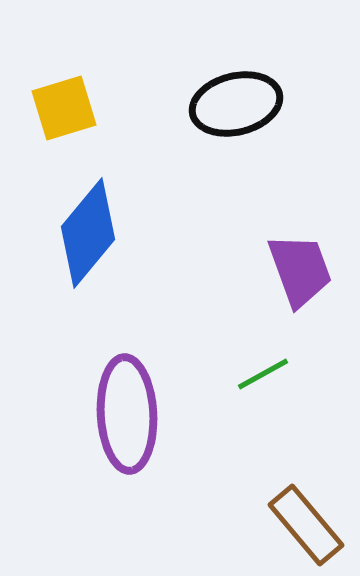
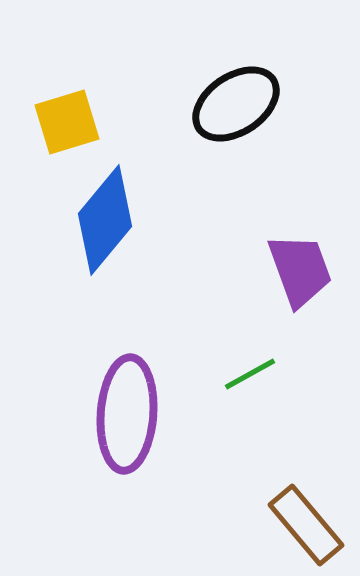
black ellipse: rotated 20 degrees counterclockwise
yellow square: moved 3 px right, 14 px down
blue diamond: moved 17 px right, 13 px up
green line: moved 13 px left
purple ellipse: rotated 7 degrees clockwise
